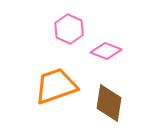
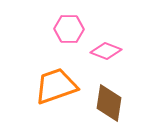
pink hexagon: rotated 24 degrees counterclockwise
